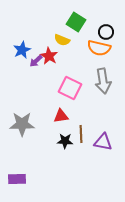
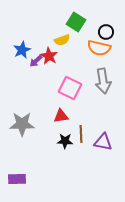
yellow semicircle: rotated 42 degrees counterclockwise
